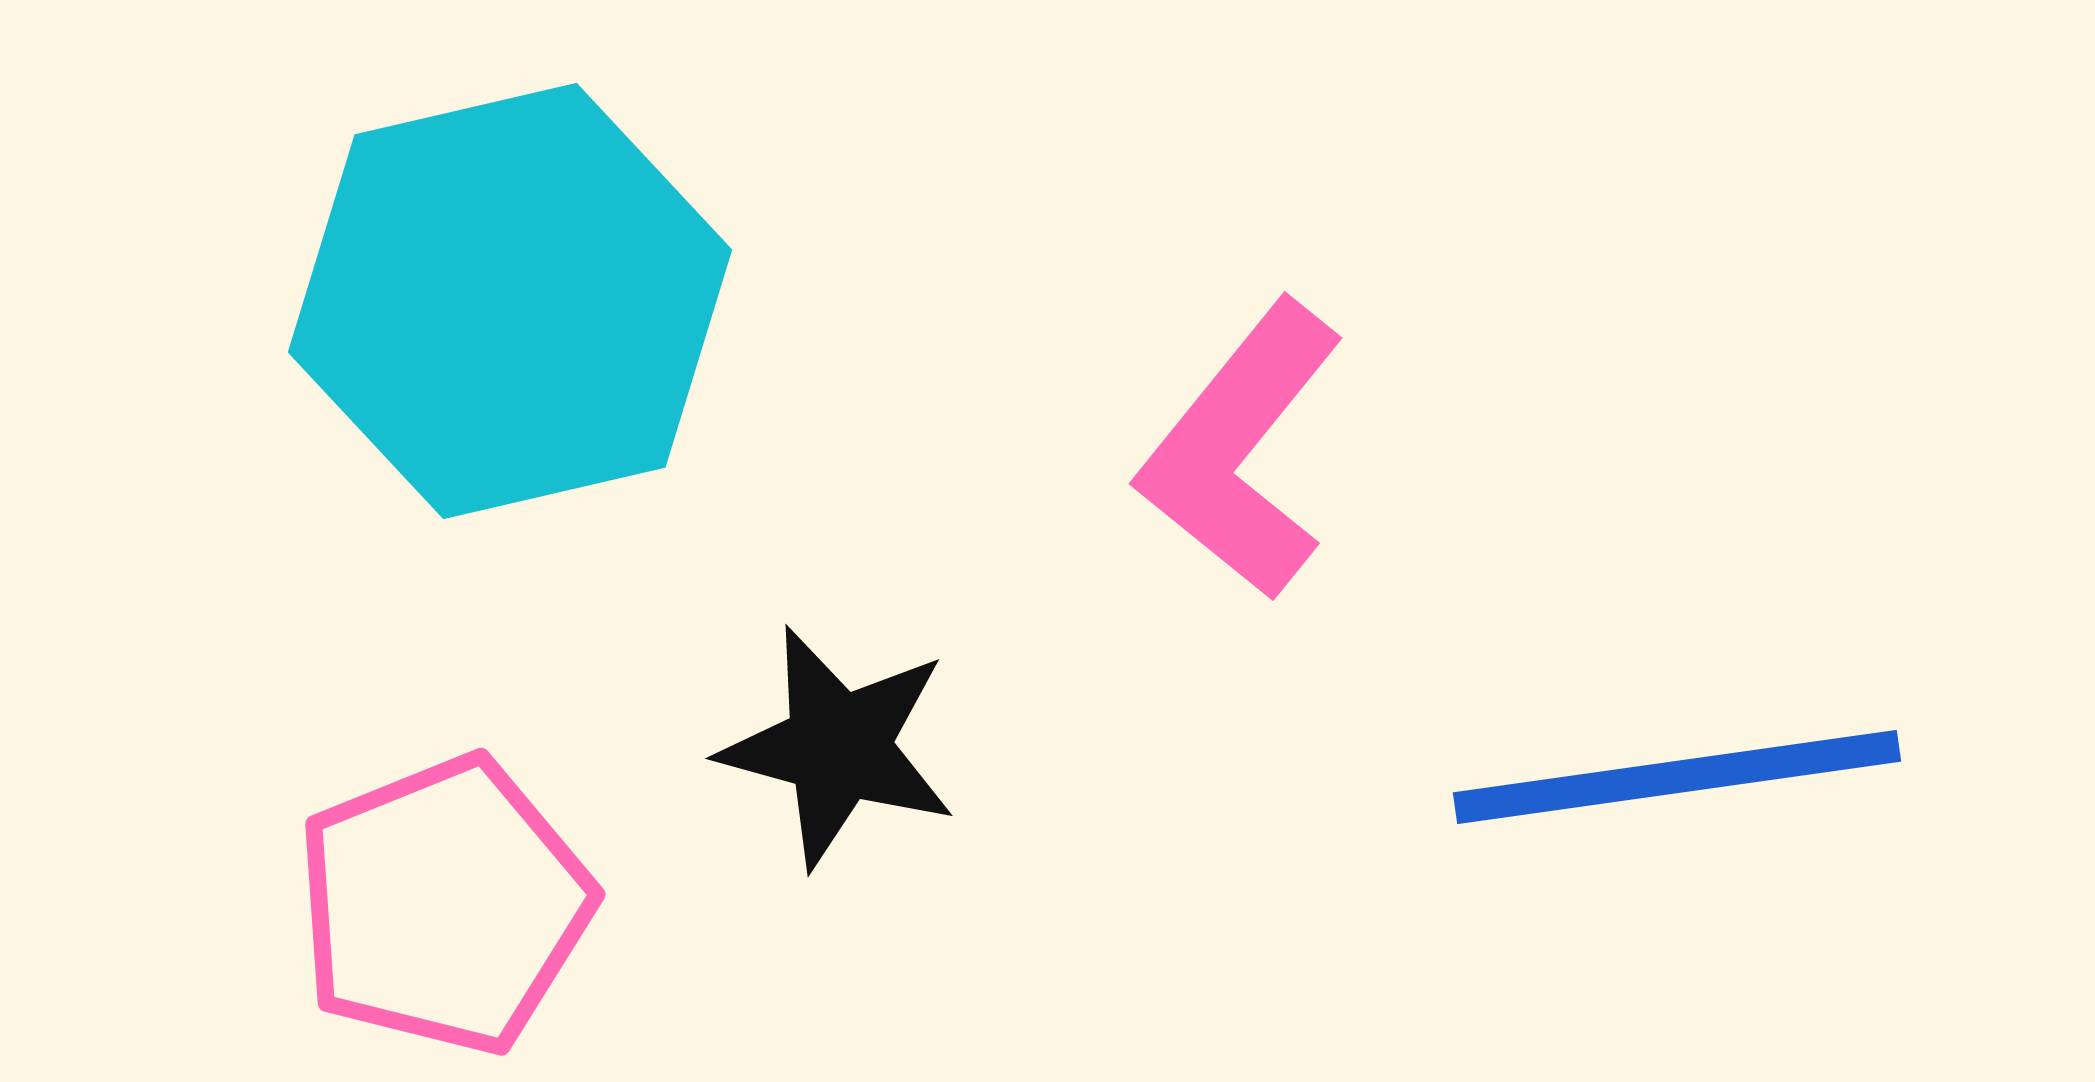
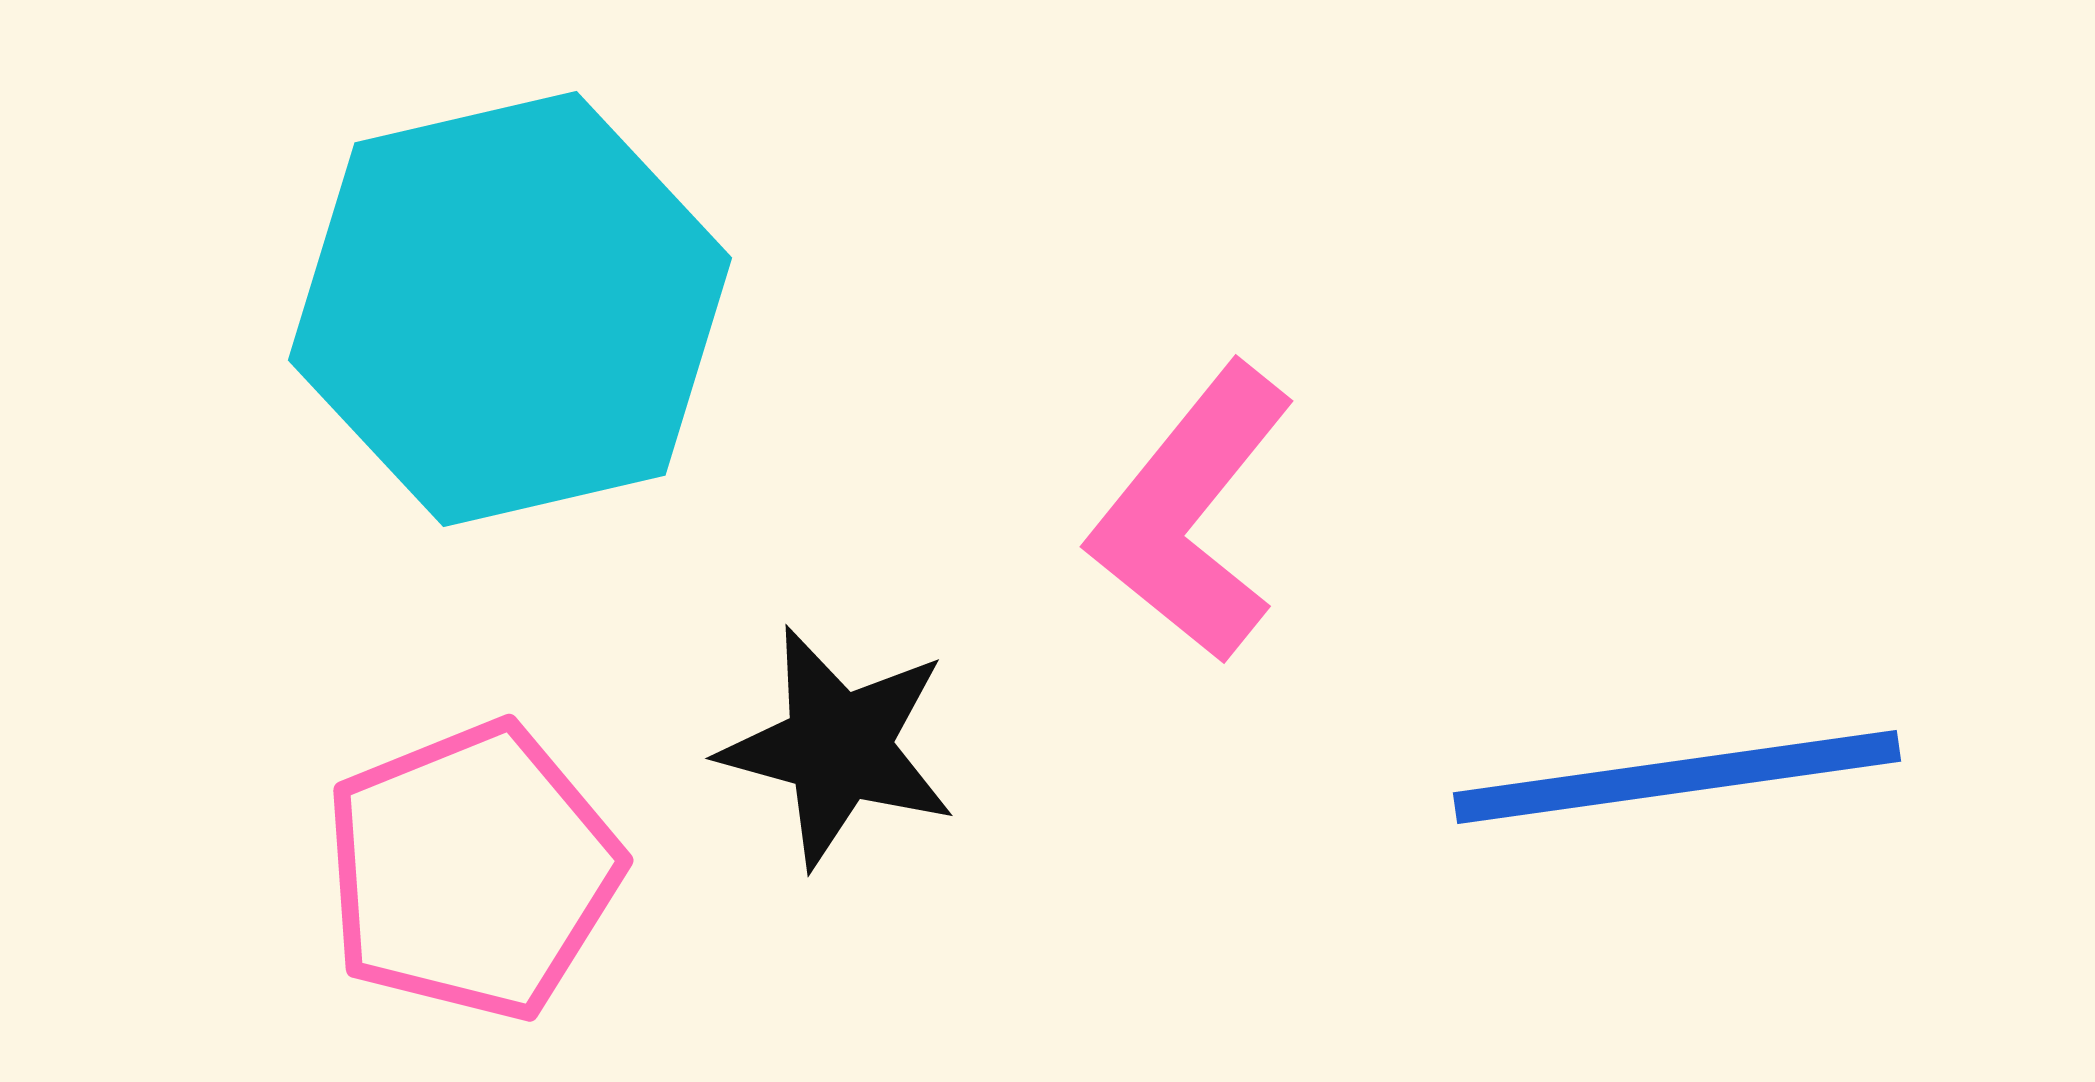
cyan hexagon: moved 8 px down
pink L-shape: moved 49 px left, 63 px down
pink pentagon: moved 28 px right, 34 px up
